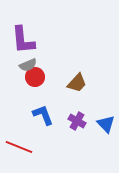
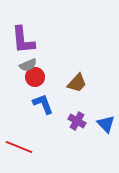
blue L-shape: moved 11 px up
